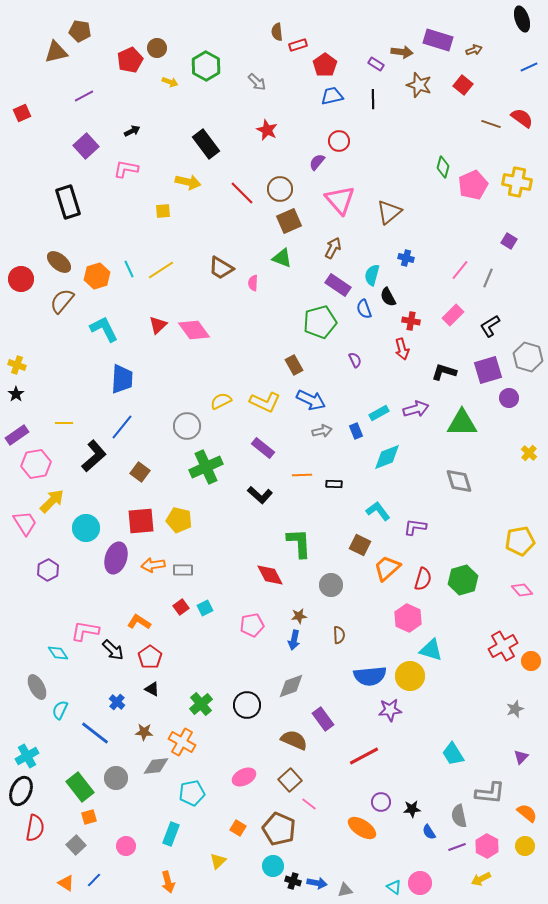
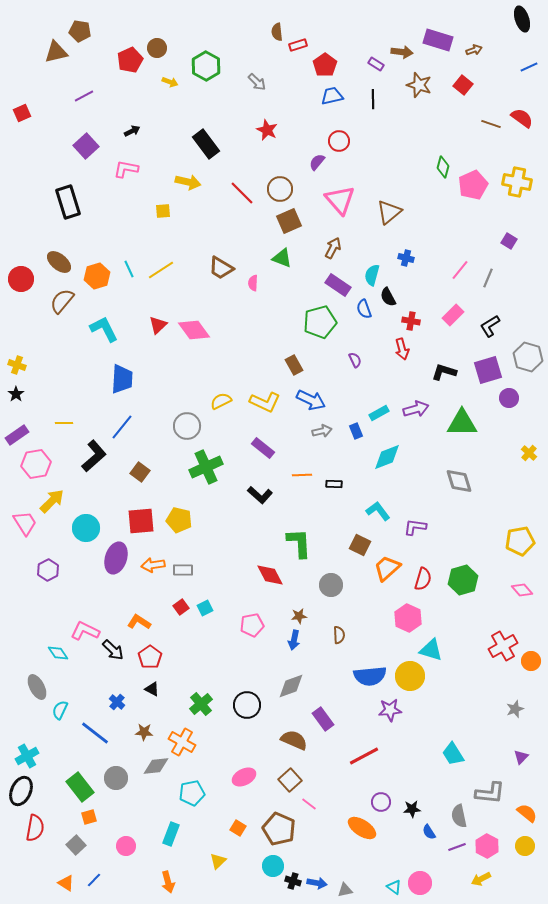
pink L-shape at (85, 631): rotated 16 degrees clockwise
